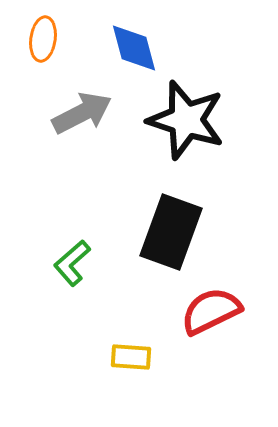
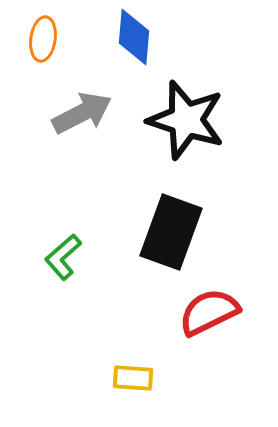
blue diamond: moved 11 px up; rotated 20 degrees clockwise
green L-shape: moved 9 px left, 6 px up
red semicircle: moved 2 px left, 1 px down
yellow rectangle: moved 2 px right, 21 px down
